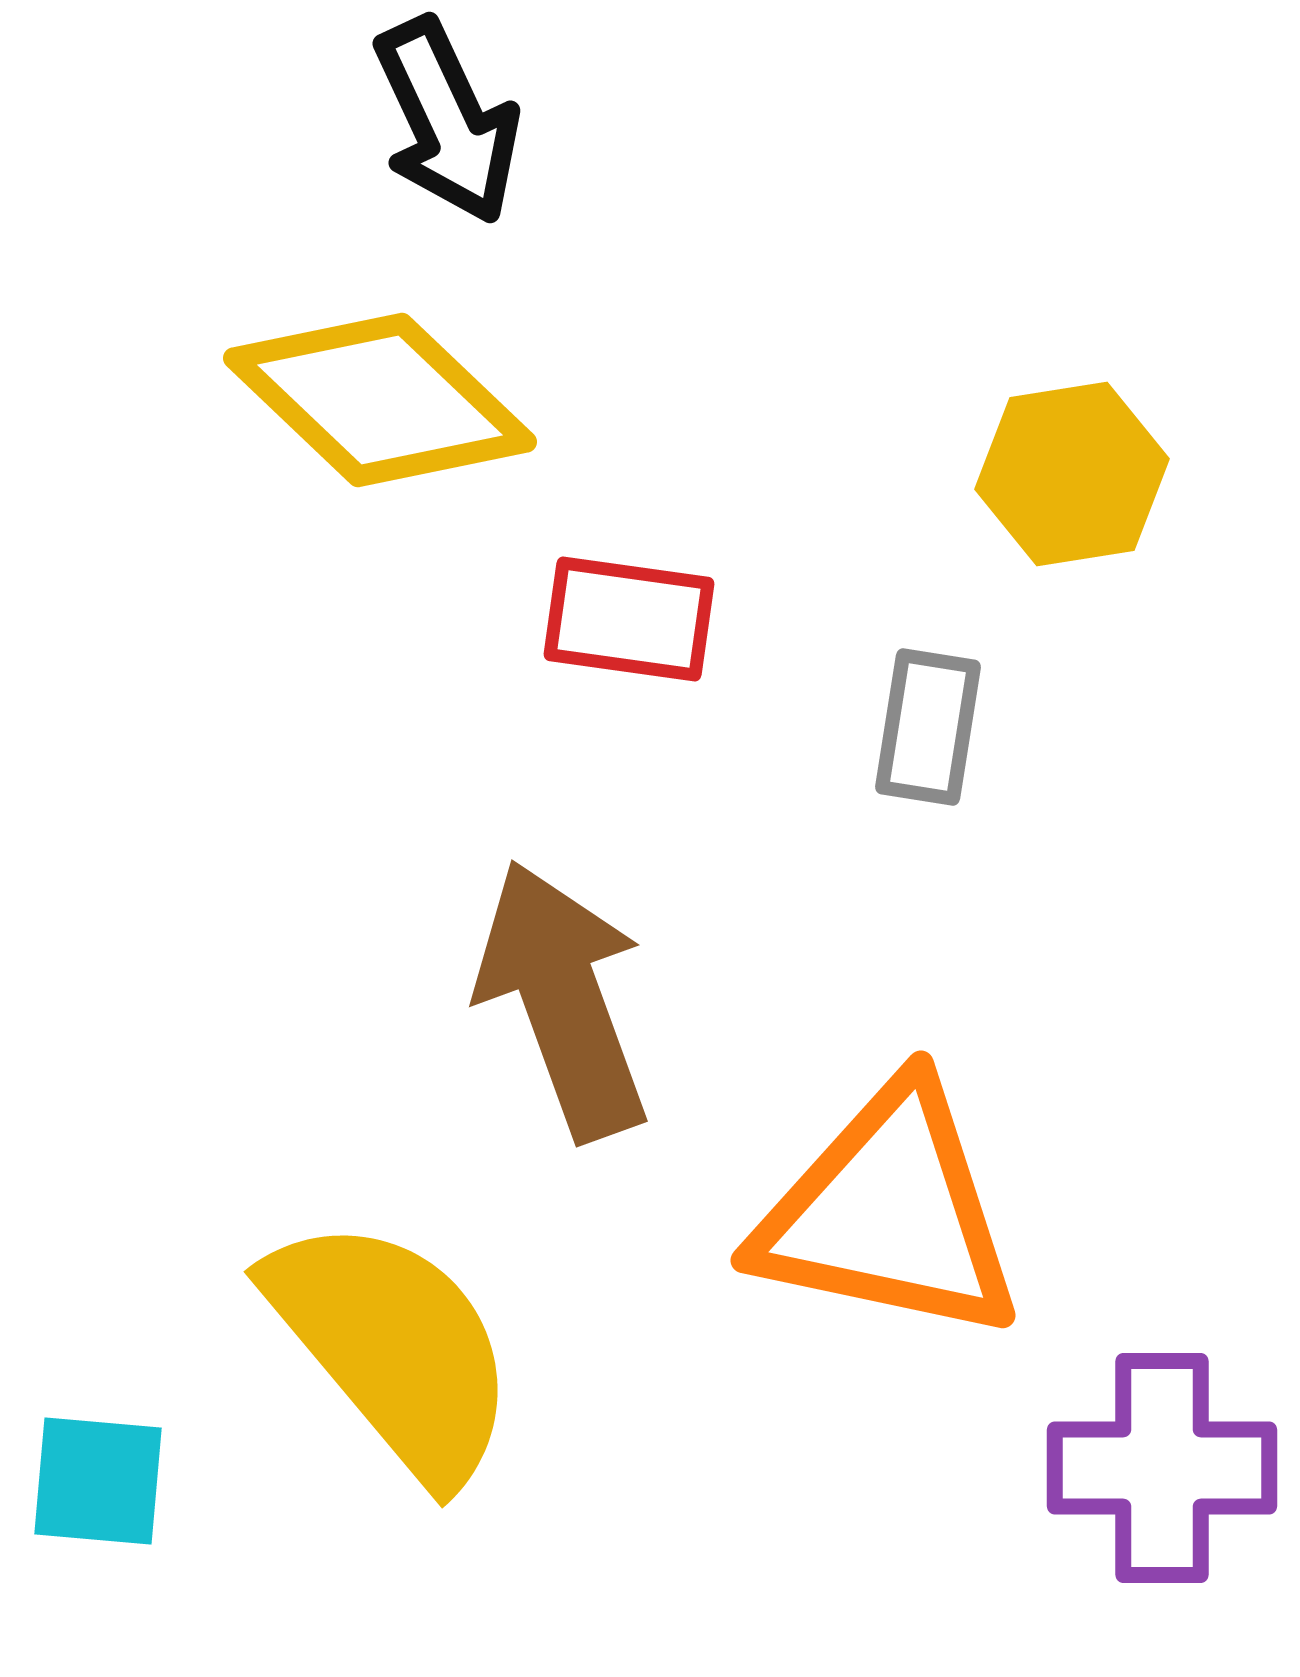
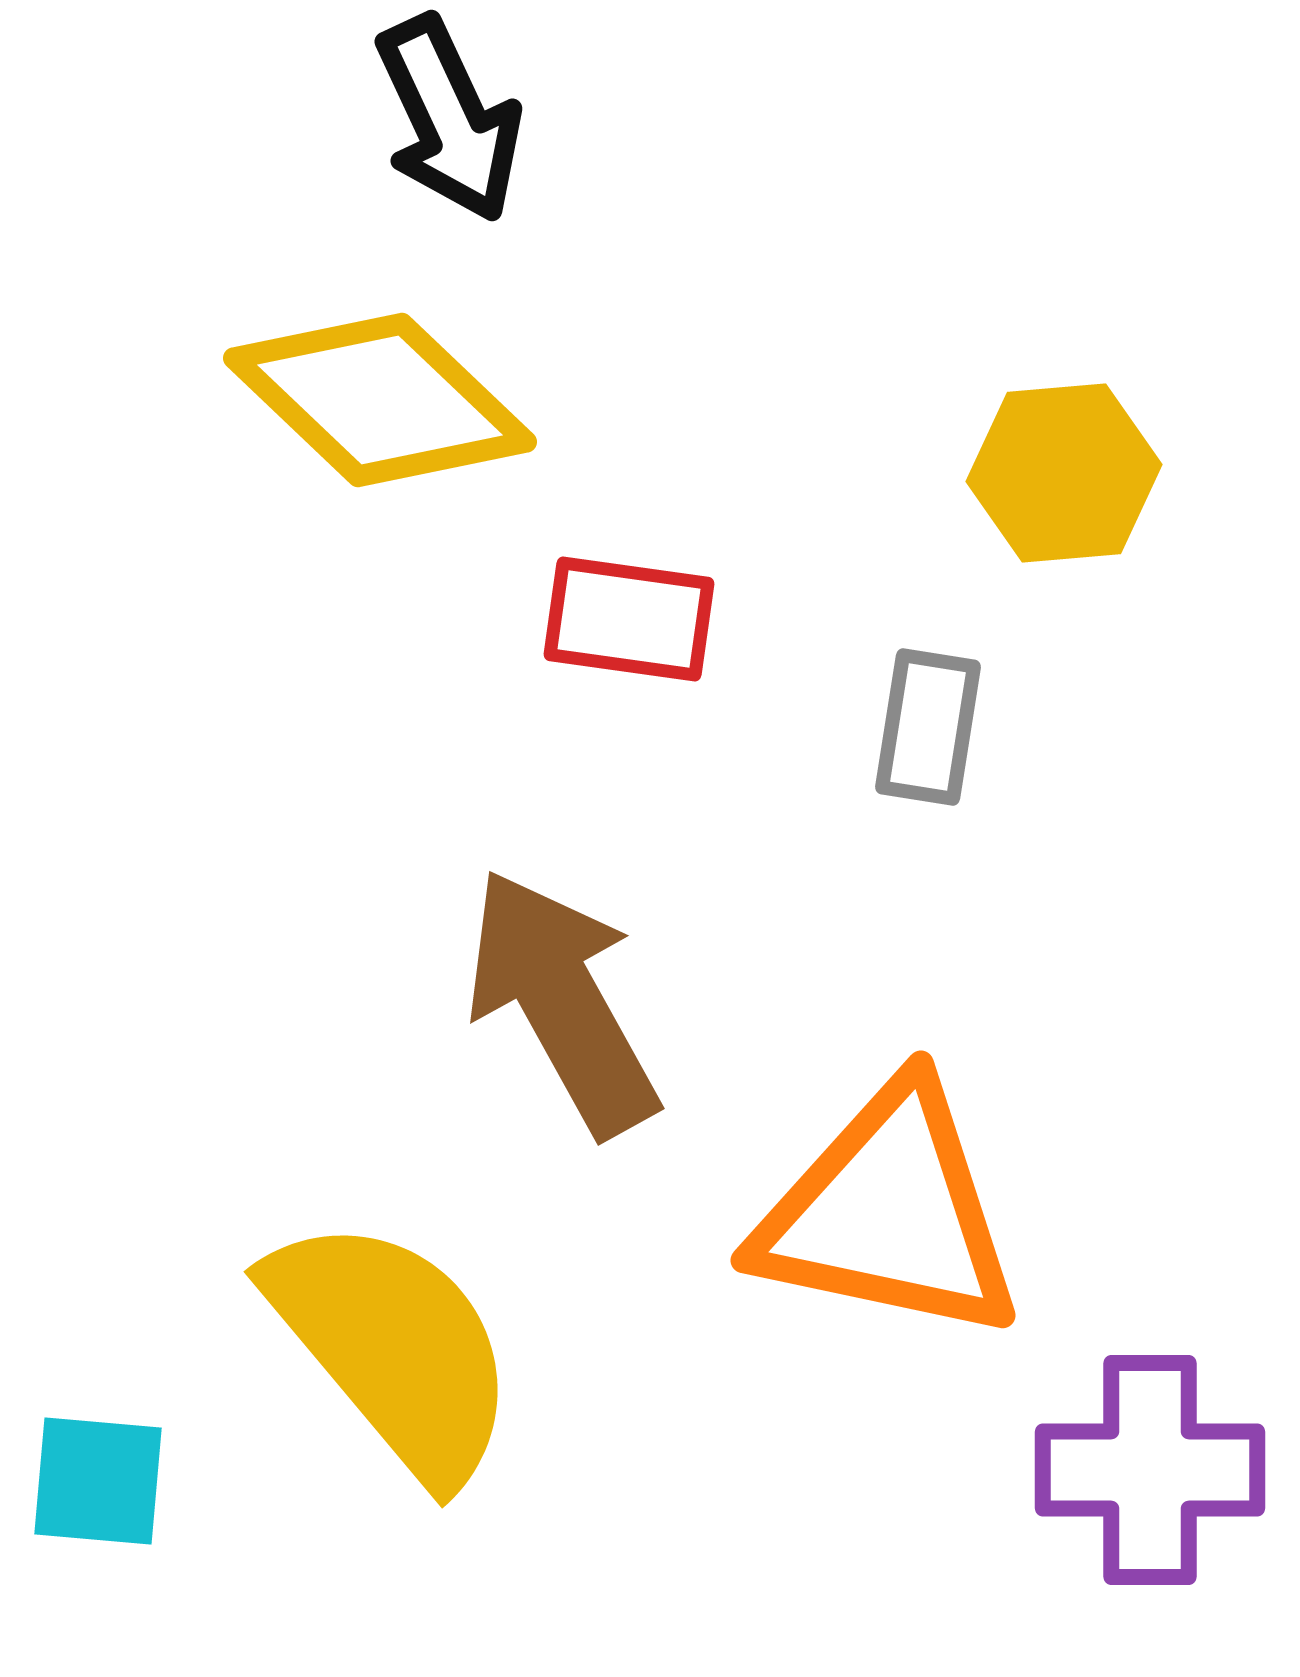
black arrow: moved 2 px right, 2 px up
yellow hexagon: moved 8 px left, 1 px up; rotated 4 degrees clockwise
brown arrow: moved 1 px left, 2 px down; rotated 9 degrees counterclockwise
purple cross: moved 12 px left, 2 px down
